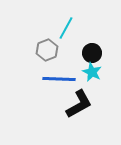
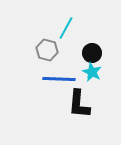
gray hexagon: rotated 25 degrees counterclockwise
black L-shape: rotated 124 degrees clockwise
